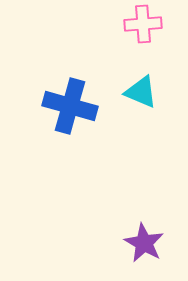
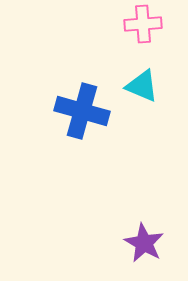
cyan triangle: moved 1 px right, 6 px up
blue cross: moved 12 px right, 5 px down
